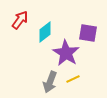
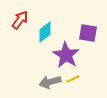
purple star: moved 2 px down
gray arrow: rotated 55 degrees clockwise
